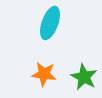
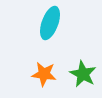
green star: moved 1 px left, 3 px up
